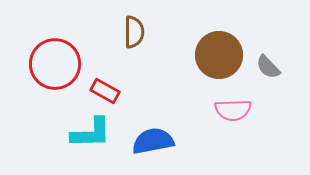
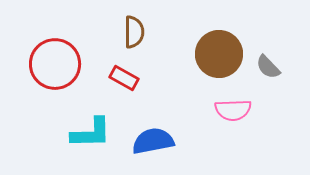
brown circle: moved 1 px up
red rectangle: moved 19 px right, 13 px up
